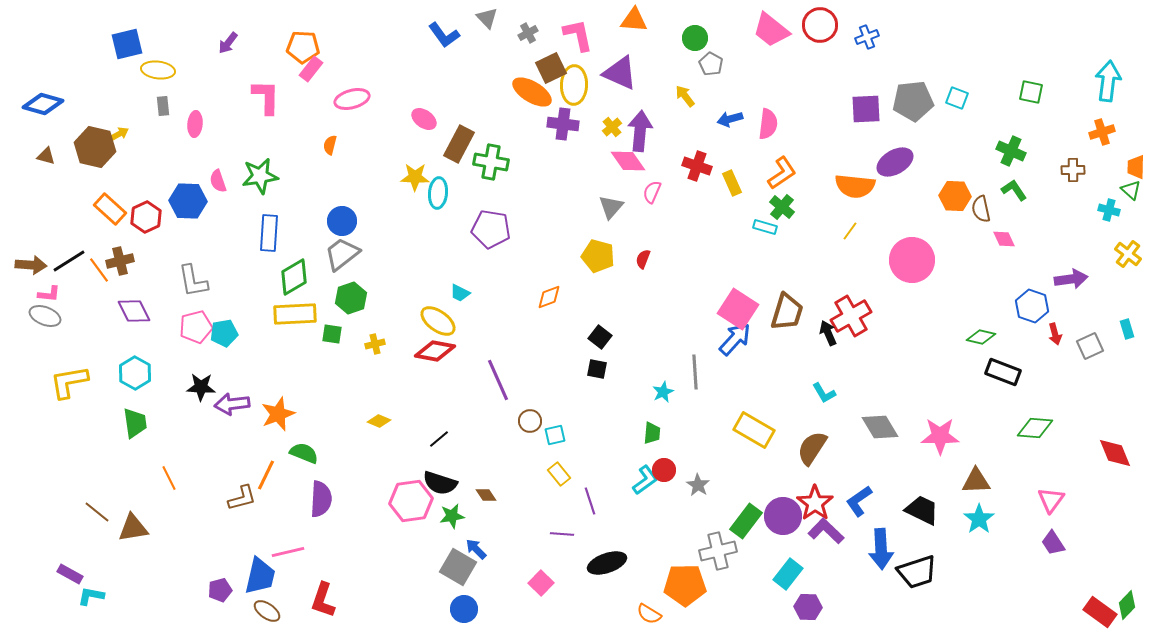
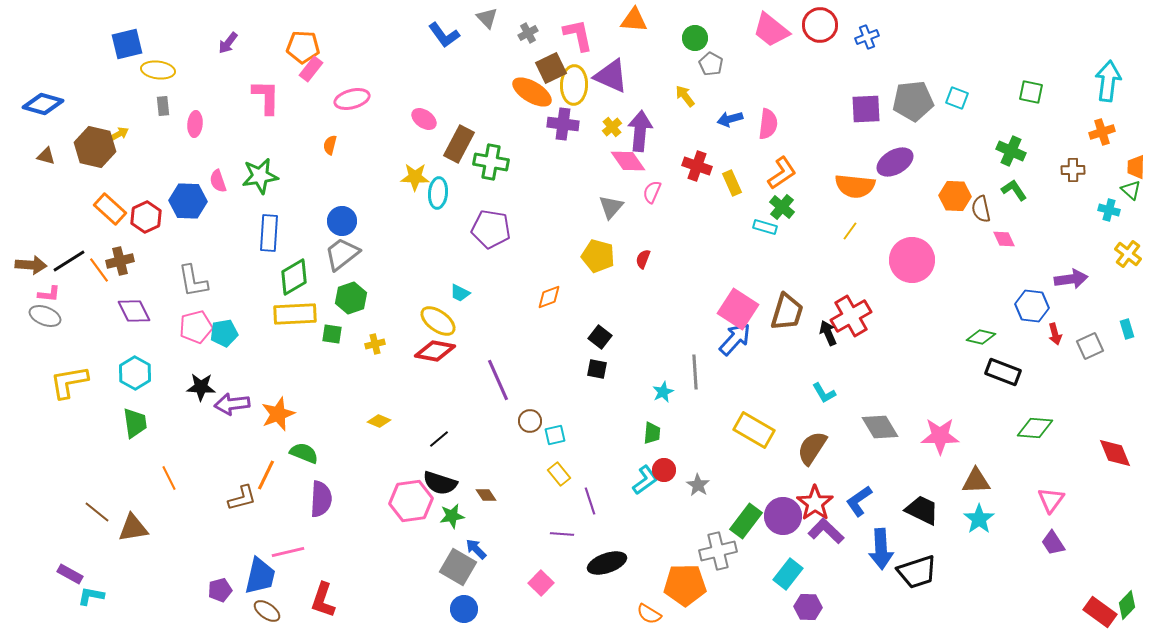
purple triangle at (620, 73): moved 9 px left, 3 px down
blue hexagon at (1032, 306): rotated 12 degrees counterclockwise
